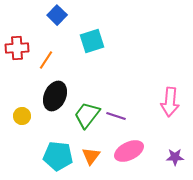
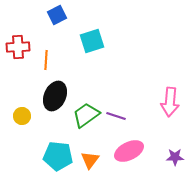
blue square: rotated 18 degrees clockwise
red cross: moved 1 px right, 1 px up
orange line: rotated 30 degrees counterclockwise
green trapezoid: moved 1 px left; rotated 16 degrees clockwise
orange triangle: moved 1 px left, 4 px down
